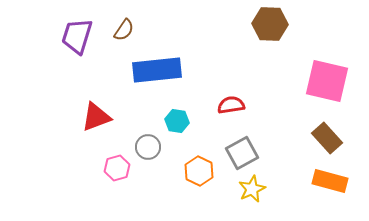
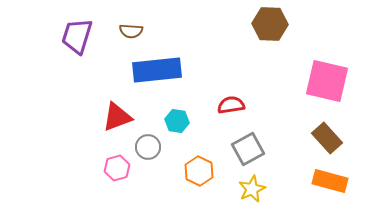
brown semicircle: moved 7 px right, 1 px down; rotated 60 degrees clockwise
red triangle: moved 21 px right
gray square: moved 6 px right, 4 px up
